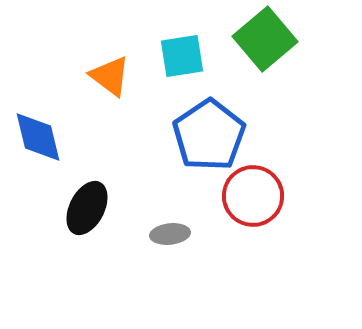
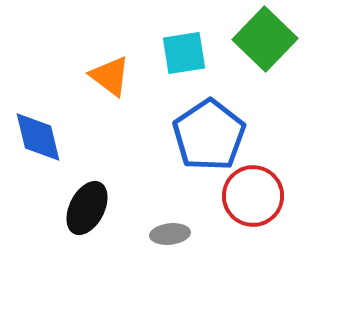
green square: rotated 6 degrees counterclockwise
cyan square: moved 2 px right, 3 px up
